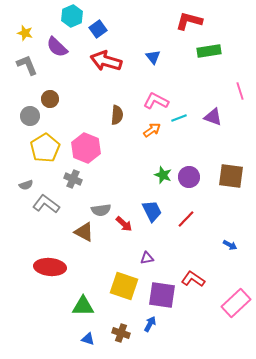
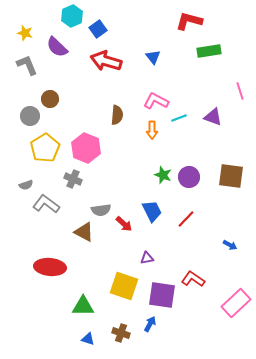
orange arrow at (152, 130): rotated 126 degrees clockwise
